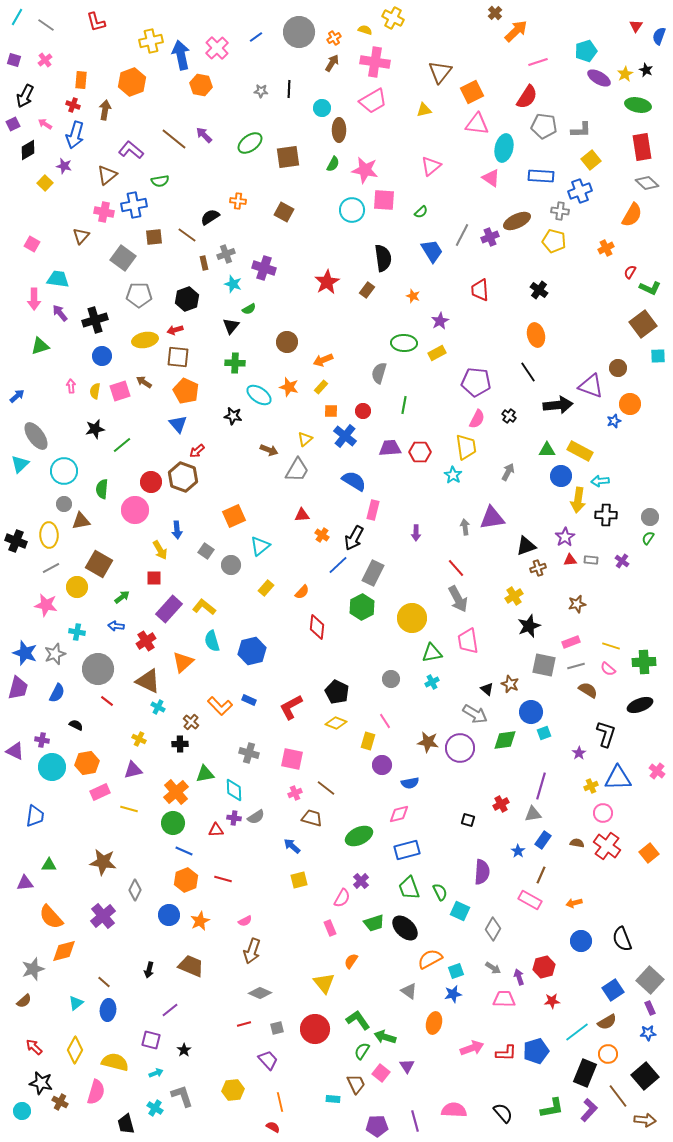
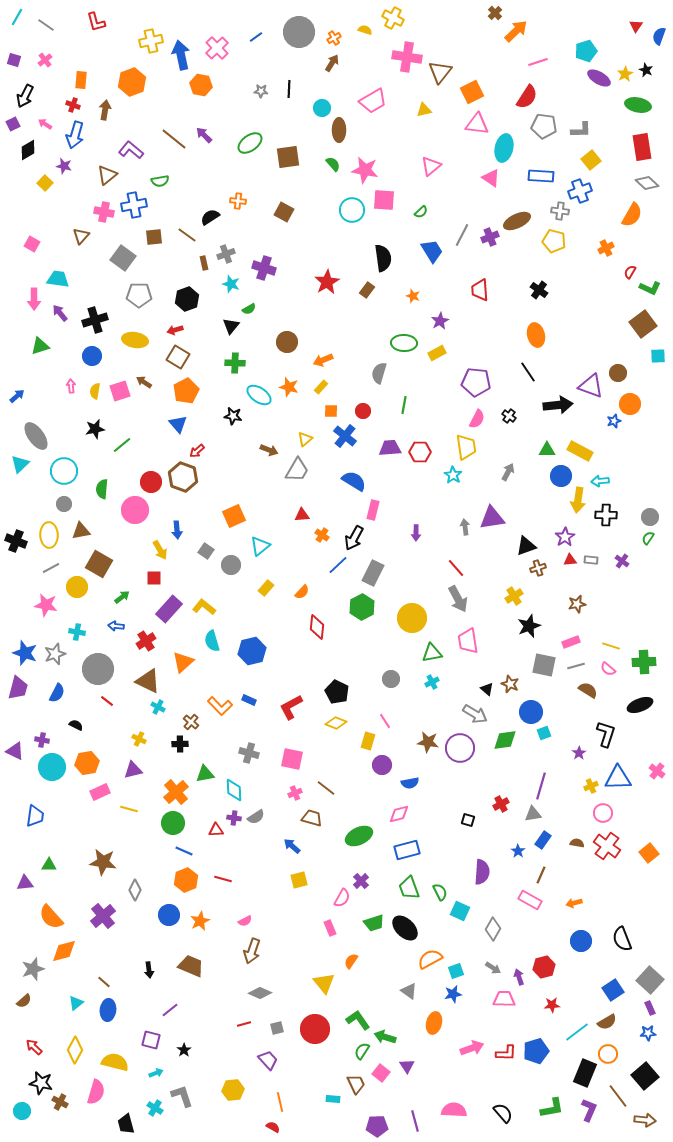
pink cross at (375, 62): moved 32 px right, 5 px up
green semicircle at (333, 164): rotated 70 degrees counterclockwise
cyan star at (233, 284): moved 2 px left
yellow ellipse at (145, 340): moved 10 px left; rotated 20 degrees clockwise
blue circle at (102, 356): moved 10 px left
brown square at (178, 357): rotated 25 degrees clockwise
brown circle at (618, 368): moved 5 px down
orange pentagon at (186, 391): rotated 20 degrees clockwise
brown triangle at (81, 521): moved 10 px down
black arrow at (149, 970): rotated 21 degrees counterclockwise
red star at (552, 1001): moved 4 px down
purple L-shape at (589, 1110): rotated 20 degrees counterclockwise
